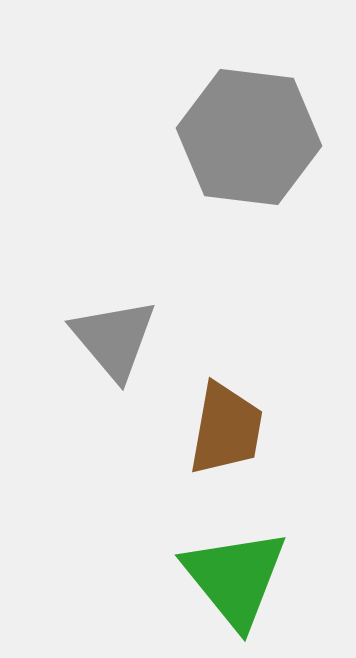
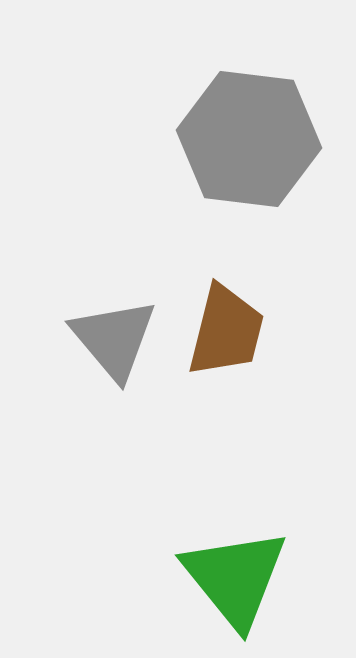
gray hexagon: moved 2 px down
brown trapezoid: moved 98 px up; rotated 4 degrees clockwise
